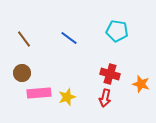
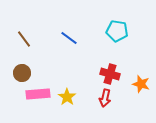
pink rectangle: moved 1 px left, 1 px down
yellow star: rotated 18 degrees counterclockwise
